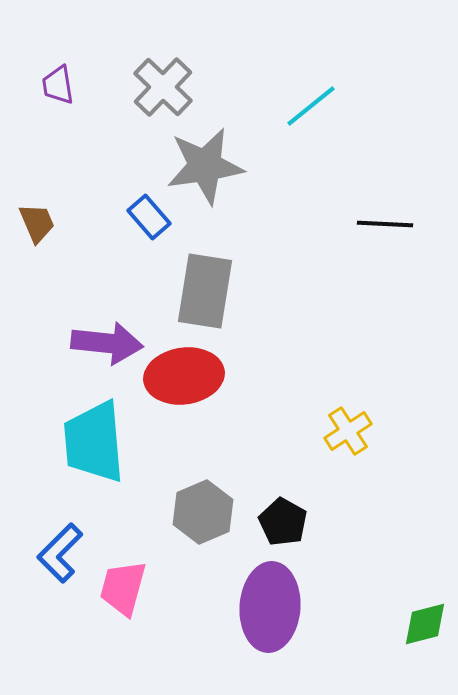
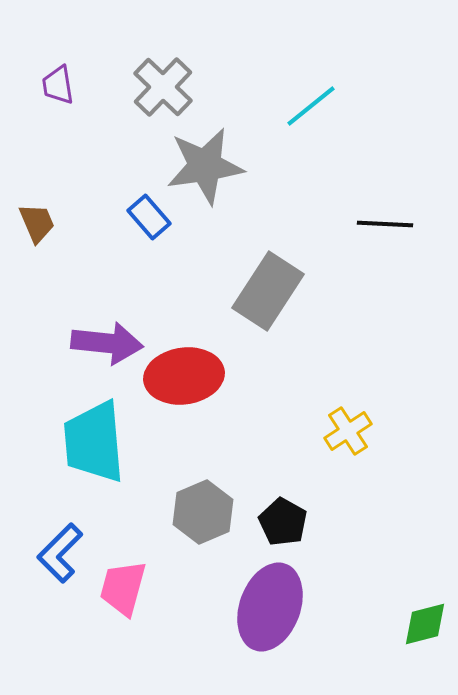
gray rectangle: moved 63 px right; rotated 24 degrees clockwise
purple ellipse: rotated 16 degrees clockwise
